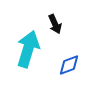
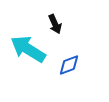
cyan arrow: rotated 75 degrees counterclockwise
